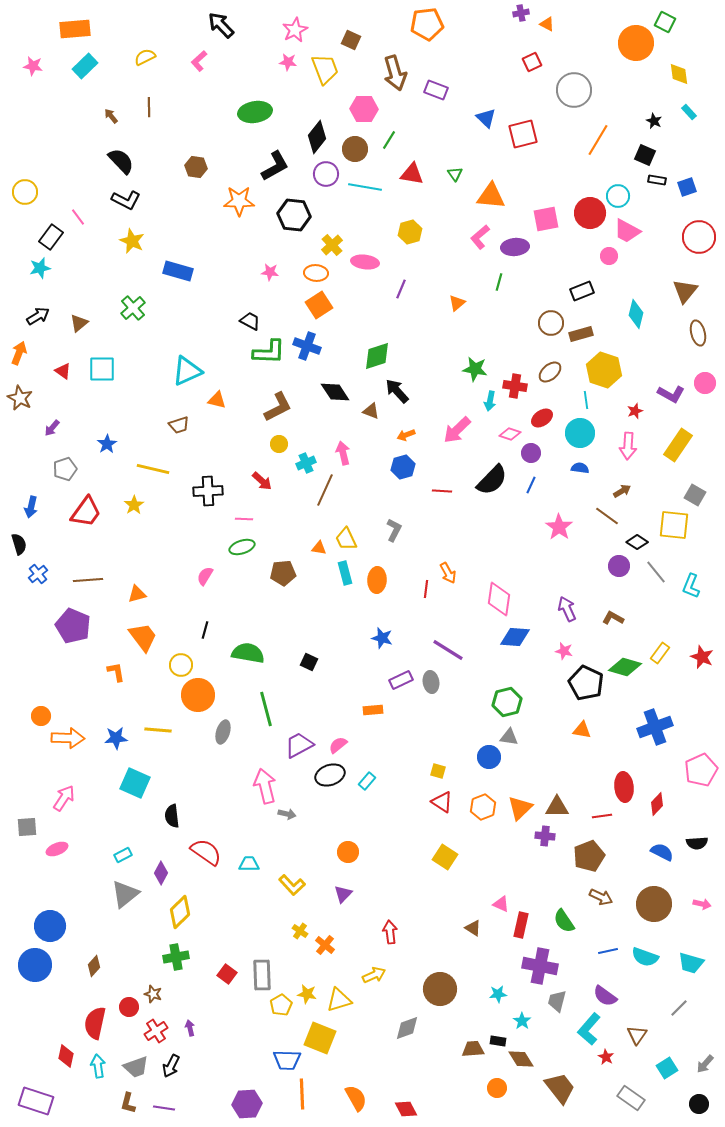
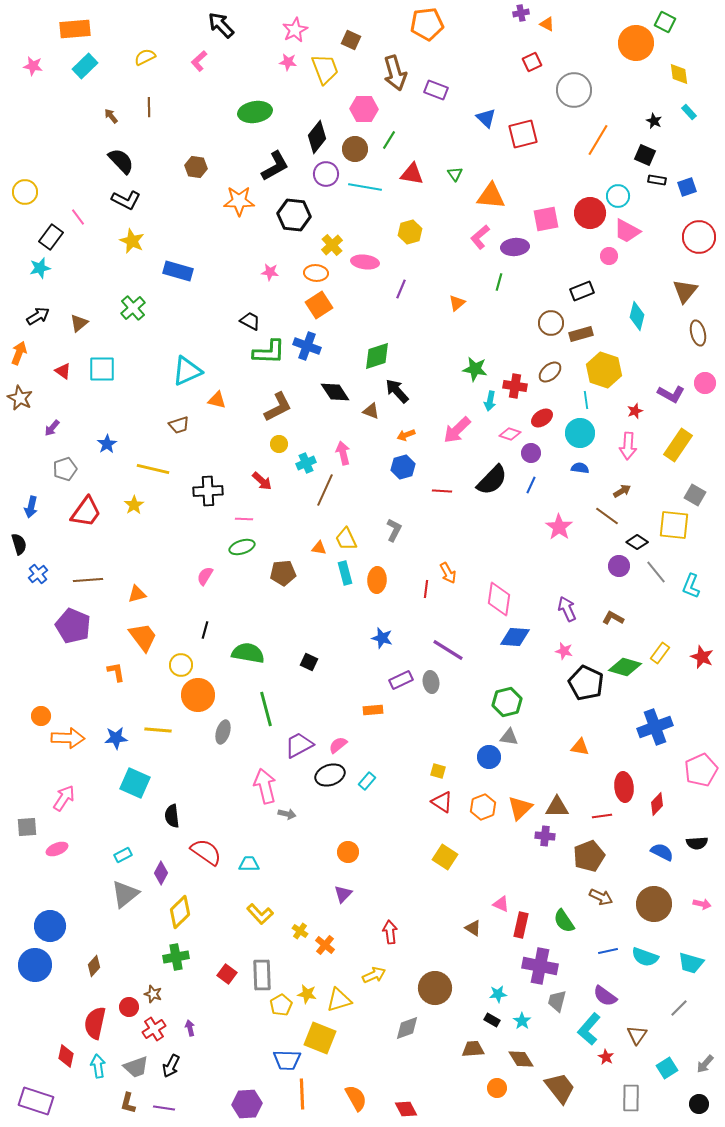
cyan diamond at (636, 314): moved 1 px right, 2 px down
orange triangle at (582, 730): moved 2 px left, 17 px down
yellow L-shape at (292, 885): moved 32 px left, 29 px down
brown circle at (440, 989): moved 5 px left, 1 px up
red cross at (156, 1031): moved 2 px left, 2 px up
black rectangle at (498, 1041): moved 6 px left, 21 px up; rotated 21 degrees clockwise
gray rectangle at (631, 1098): rotated 56 degrees clockwise
